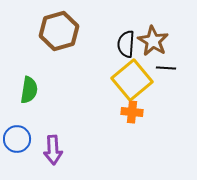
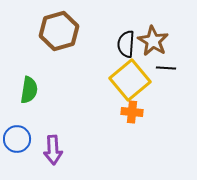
yellow square: moved 2 px left
